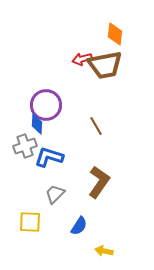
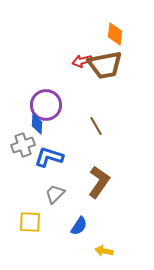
red arrow: moved 2 px down
gray cross: moved 2 px left, 1 px up
